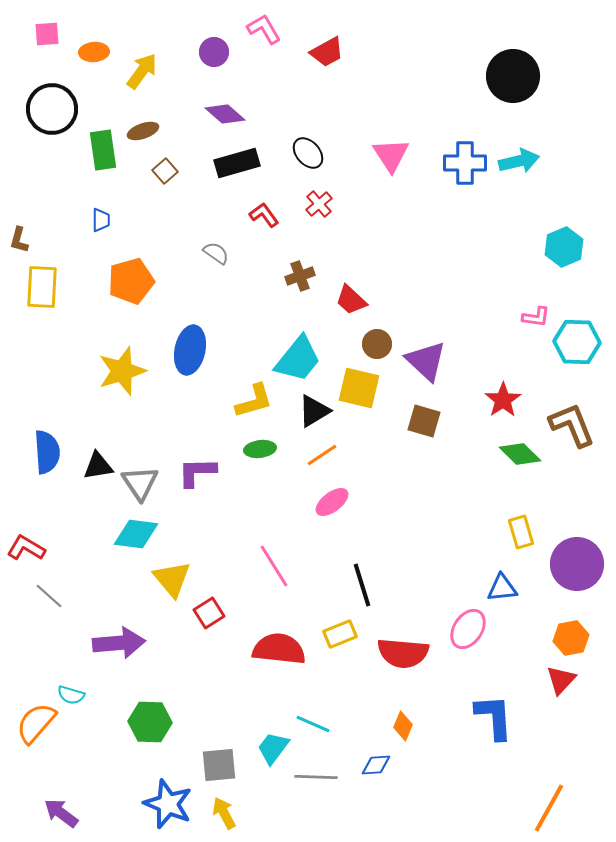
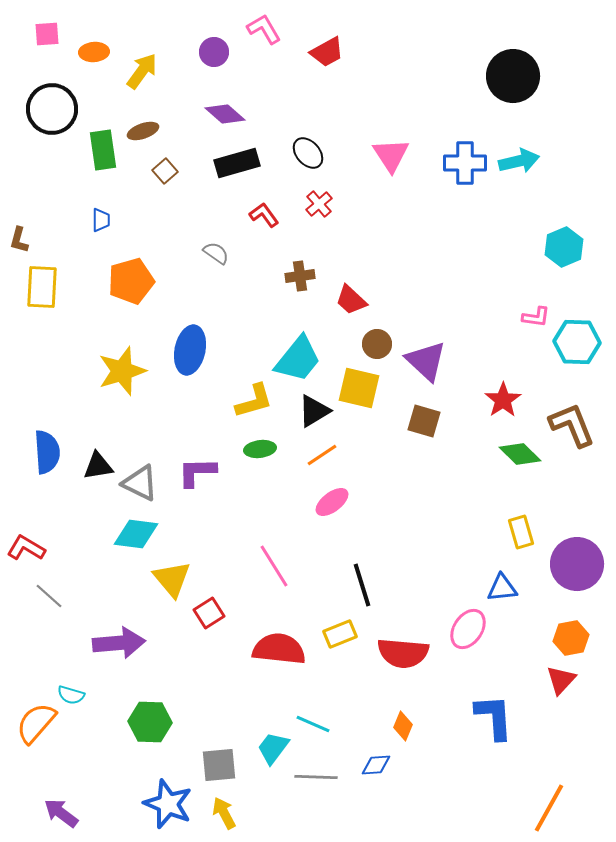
brown cross at (300, 276): rotated 12 degrees clockwise
gray triangle at (140, 483): rotated 30 degrees counterclockwise
